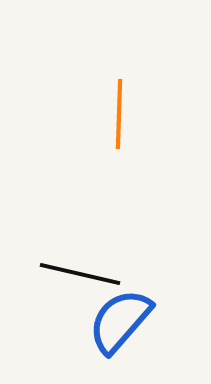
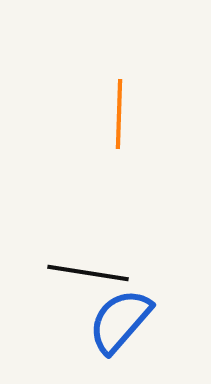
black line: moved 8 px right, 1 px up; rotated 4 degrees counterclockwise
